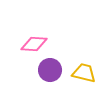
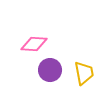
yellow trapezoid: rotated 65 degrees clockwise
